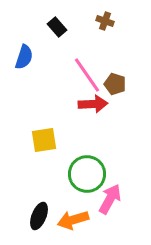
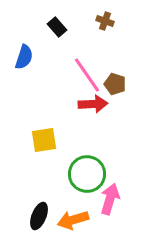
pink arrow: rotated 12 degrees counterclockwise
